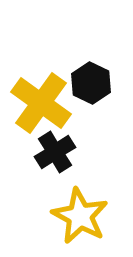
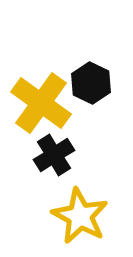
black cross: moved 1 px left, 3 px down
